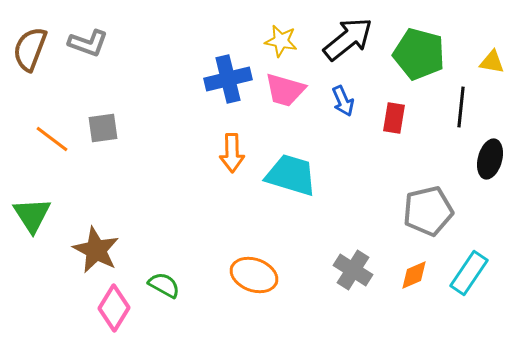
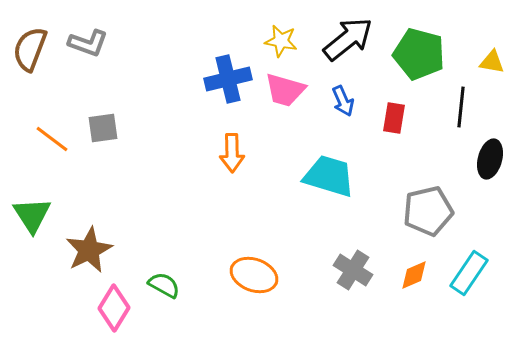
cyan trapezoid: moved 38 px right, 1 px down
brown star: moved 7 px left; rotated 18 degrees clockwise
